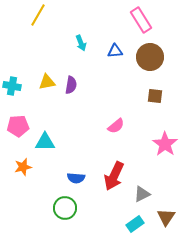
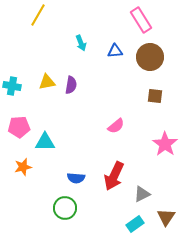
pink pentagon: moved 1 px right, 1 px down
